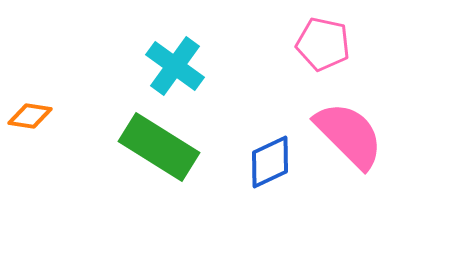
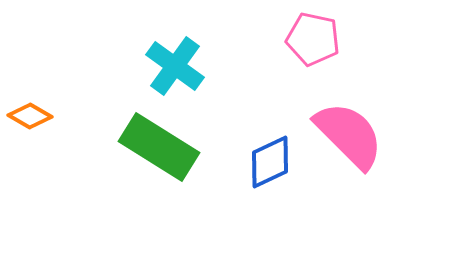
pink pentagon: moved 10 px left, 5 px up
orange diamond: rotated 21 degrees clockwise
